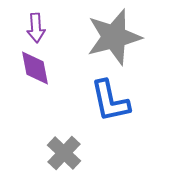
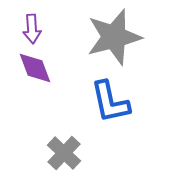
purple arrow: moved 4 px left, 1 px down
purple diamond: rotated 9 degrees counterclockwise
blue L-shape: moved 1 px down
